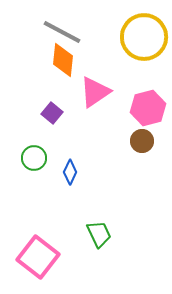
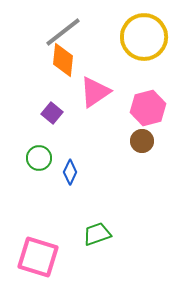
gray line: moved 1 px right; rotated 66 degrees counterclockwise
green circle: moved 5 px right
green trapezoid: moved 2 px left; rotated 84 degrees counterclockwise
pink square: rotated 21 degrees counterclockwise
